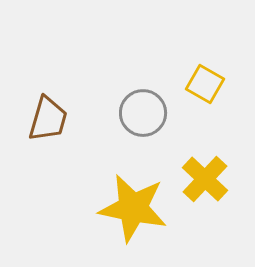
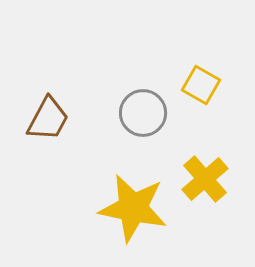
yellow square: moved 4 px left, 1 px down
brown trapezoid: rotated 12 degrees clockwise
yellow cross: rotated 6 degrees clockwise
